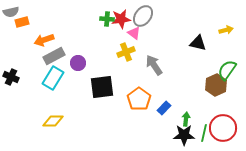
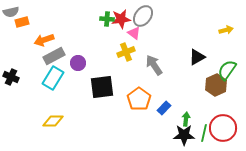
black triangle: moved 1 px left, 14 px down; rotated 42 degrees counterclockwise
